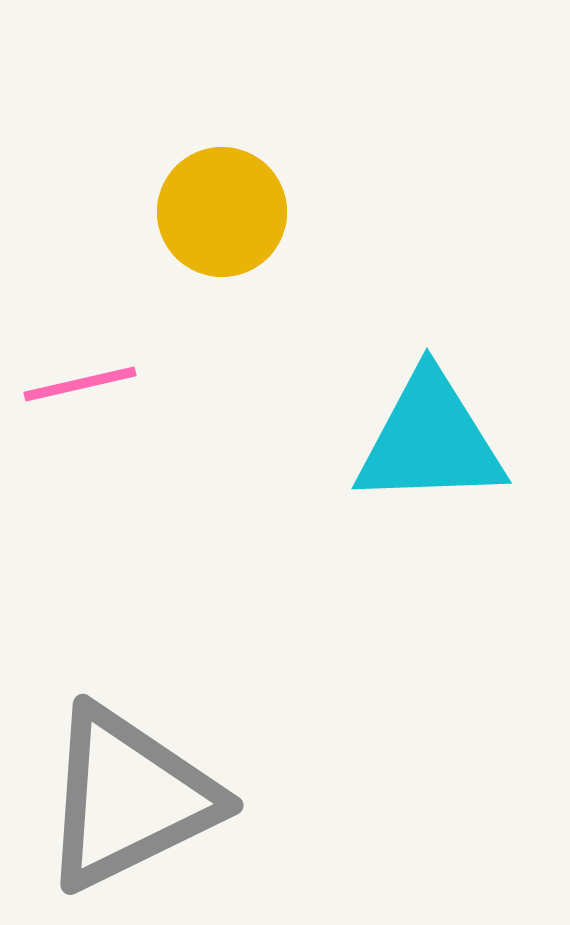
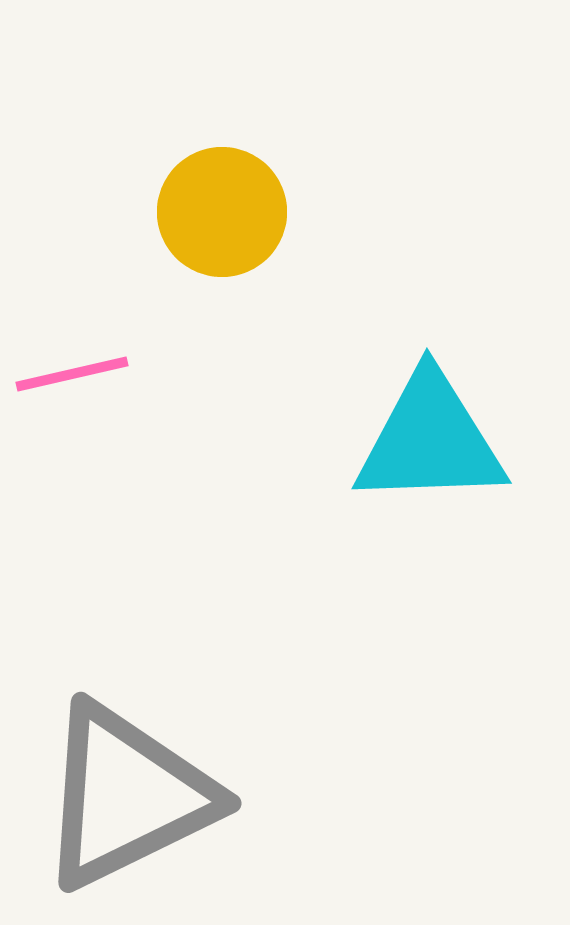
pink line: moved 8 px left, 10 px up
gray triangle: moved 2 px left, 2 px up
